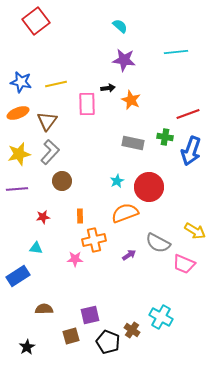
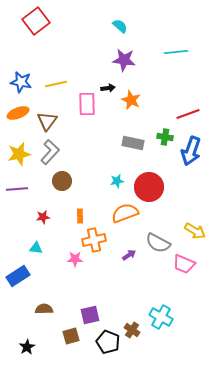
cyan star: rotated 16 degrees clockwise
